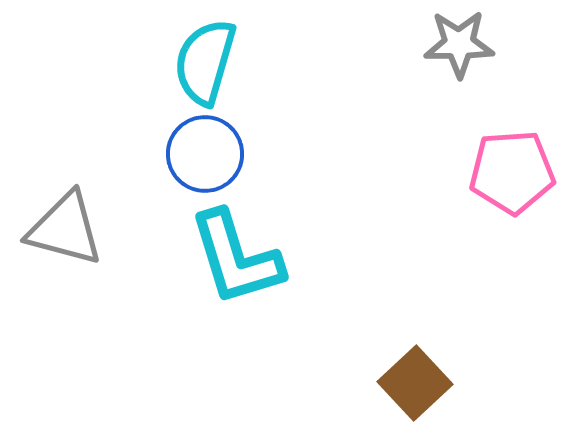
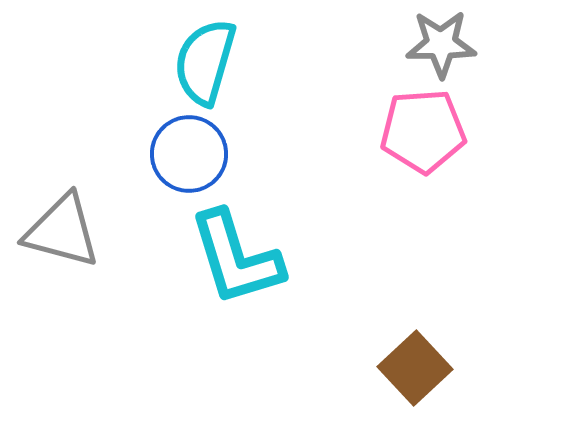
gray star: moved 18 px left
blue circle: moved 16 px left
pink pentagon: moved 89 px left, 41 px up
gray triangle: moved 3 px left, 2 px down
brown square: moved 15 px up
